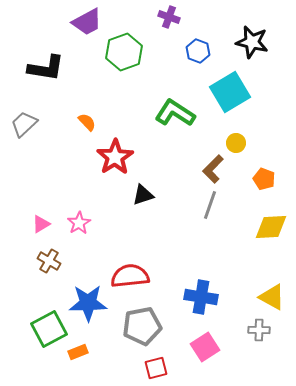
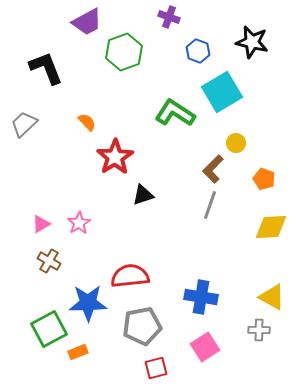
black L-shape: rotated 120 degrees counterclockwise
cyan square: moved 8 px left
